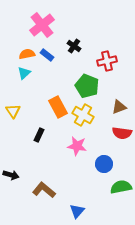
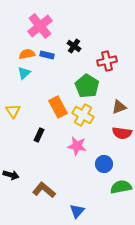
pink cross: moved 2 px left, 1 px down
blue rectangle: rotated 24 degrees counterclockwise
green pentagon: rotated 10 degrees clockwise
